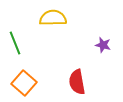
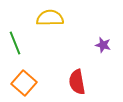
yellow semicircle: moved 3 px left
